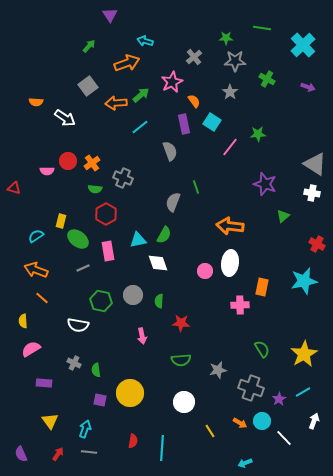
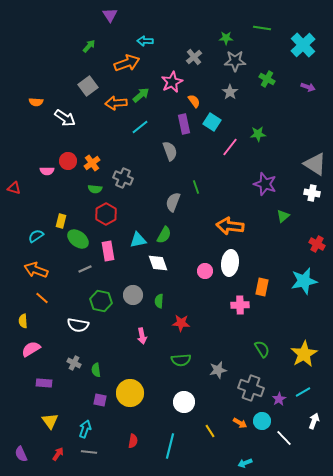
cyan arrow at (145, 41): rotated 14 degrees counterclockwise
gray line at (83, 268): moved 2 px right, 1 px down
cyan line at (162, 448): moved 8 px right, 2 px up; rotated 10 degrees clockwise
